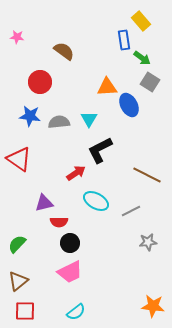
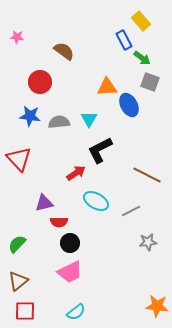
blue rectangle: rotated 18 degrees counterclockwise
gray square: rotated 12 degrees counterclockwise
red triangle: rotated 12 degrees clockwise
orange star: moved 4 px right
